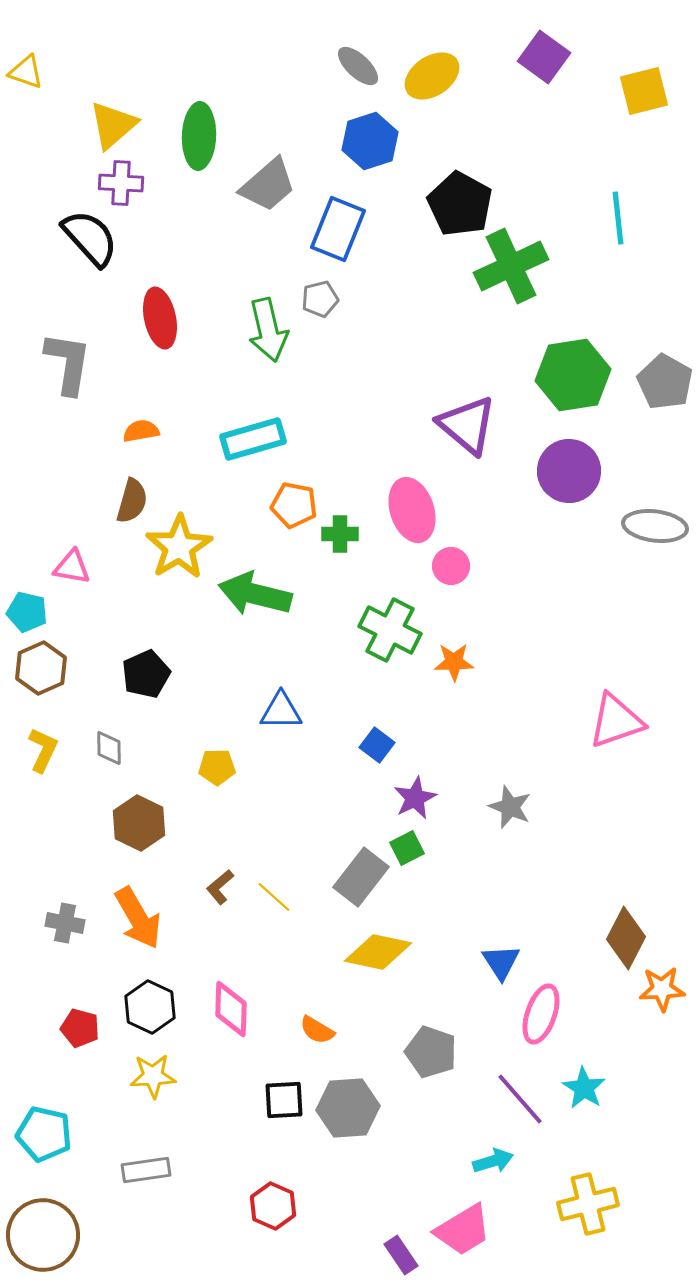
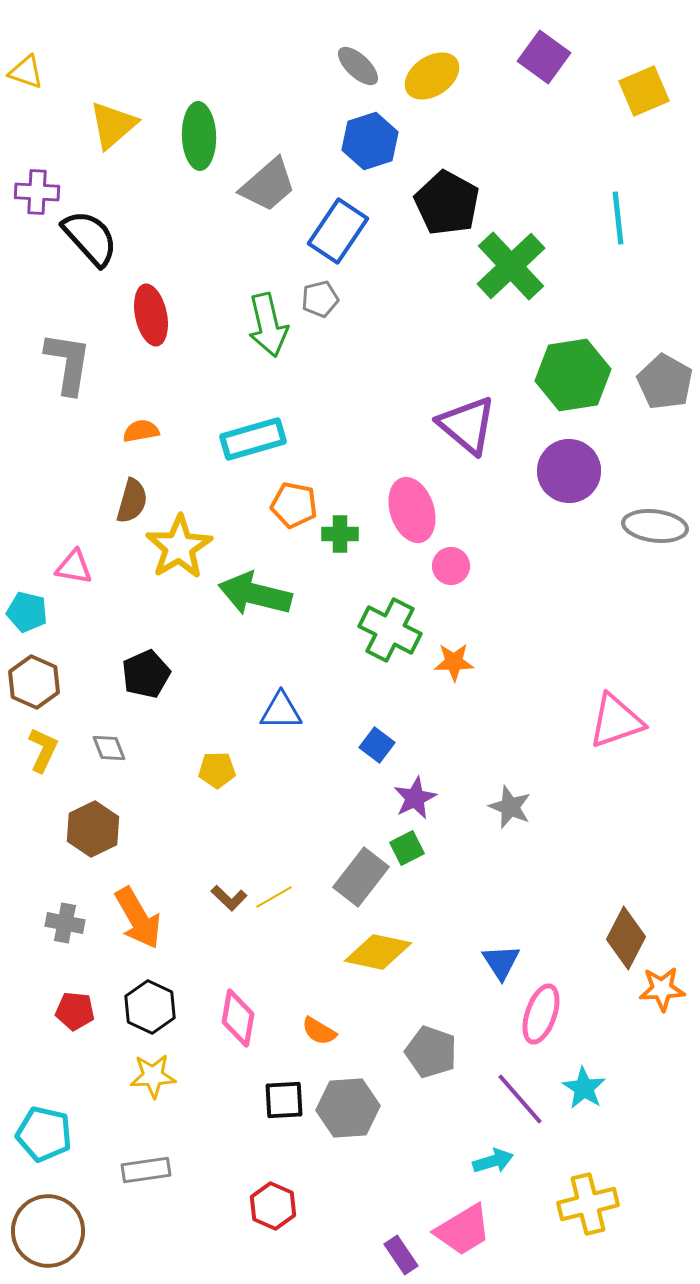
yellow square at (644, 91): rotated 9 degrees counterclockwise
green ellipse at (199, 136): rotated 4 degrees counterclockwise
purple cross at (121, 183): moved 84 px left, 9 px down
black pentagon at (460, 204): moved 13 px left, 1 px up
blue rectangle at (338, 229): moved 2 px down; rotated 12 degrees clockwise
green cross at (511, 266): rotated 18 degrees counterclockwise
red ellipse at (160, 318): moved 9 px left, 3 px up
green arrow at (268, 330): moved 5 px up
pink triangle at (72, 567): moved 2 px right
brown hexagon at (41, 668): moved 7 px left, 14 px down; rotated 12 degrees counterclockwise
gray diamond at (109, 748): rotated 21 degrees counterclockwise
yellow pentagon at (217, 767): moved 3 px down
brown hexagon at (139, 823): moved 46 px left, 6 px down; rotated 8 degrees clockwise
brown L-shape at (220, 887): moved 9 px right, 11 px down; rotated 96 degrees counterclockwise
yellow line at (274, 897): rotated 72 degrees counterclockwise
pink diamond at (231, 1009): moved 7 px right, 9 px down; rotated 8 degrees clockwise
red pentagon at (80, 1028): moved 5 px left, 17 px up; rotated 9 degrees counterclockwise
orange semicircle at (317, 1030): moved 2 px right, 1 px down
brown circle at (43, 1235): moved 5 px right, 4 px up
